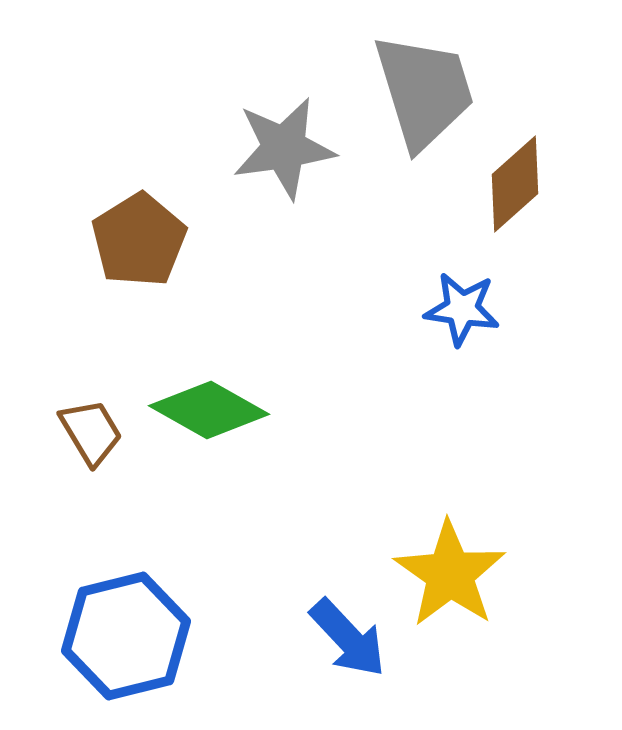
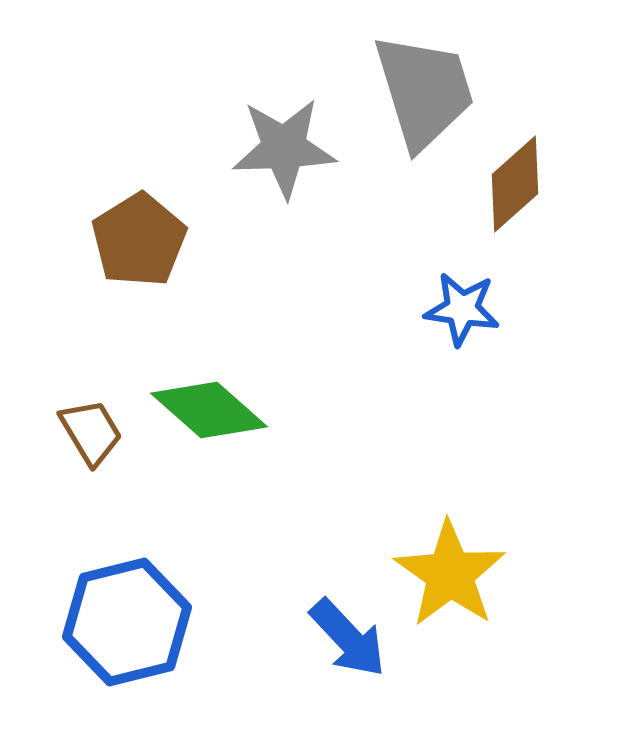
gray star: rotated 6 degrees clockwise
green diamond: rotated 12 degrees clockwise
blue hexagon: moved 1 px right, 14 px up
